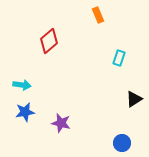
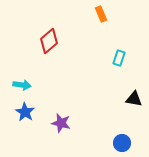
orange rectangle: moved 3 px right, 1 px up
black triangle: rotated 42 degrees clockwise
blue star: rotated 30 degrees counterclockwise
